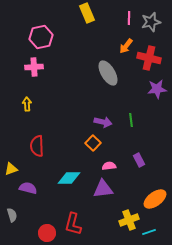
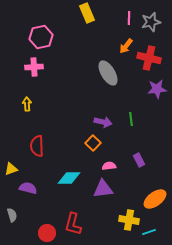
green line: moved 1 px up
yellow cross: rotated 30 degrees clockwise
